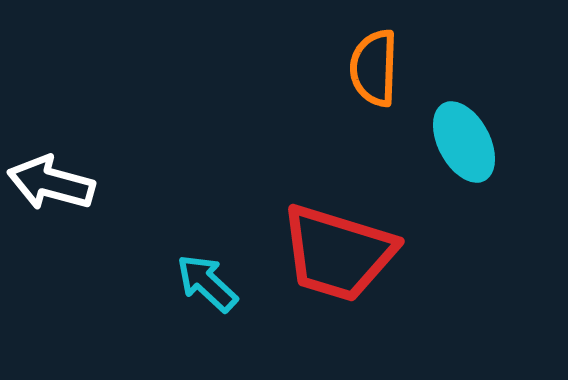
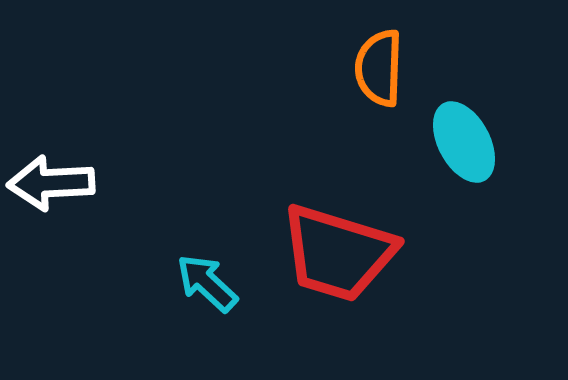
orange semicircle: moved 5 px right
white arrow: rotated 18 degrees counterclockwise
